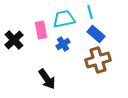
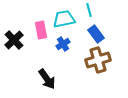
cyan line: moved 1 px left, 2 px up
blue rectangle: rotated 12 degrees clockwise
